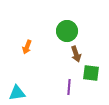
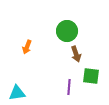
green square: moved 3 px down
